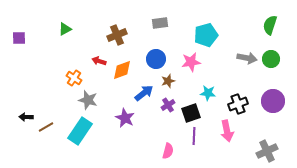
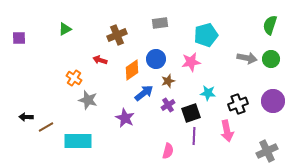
red arrow: moved 1 px right, 1 px up
orange diamond: moved 10 px right; rotated 15 degrees counterclockwise
cyan rectangle: moved 2 px left, 10 px down; rotated 56 degrees clockwise
